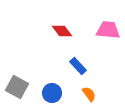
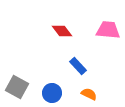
orange semicircle: rotated 28 degrees counterclockwise
